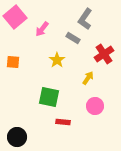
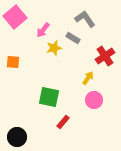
gray L-shape: rotated 110 degrees clockwise
pink arrow: moved 1 px right, 1 px down
red cross: moved 1 px right, 2 px down
yellow star: moved 3 px left, 12 px up; rotated 21 degrees clockwise
pink circle: moved 1 px left, 6 px up
red rectangle: rotated 56 degrees counterclockwise
